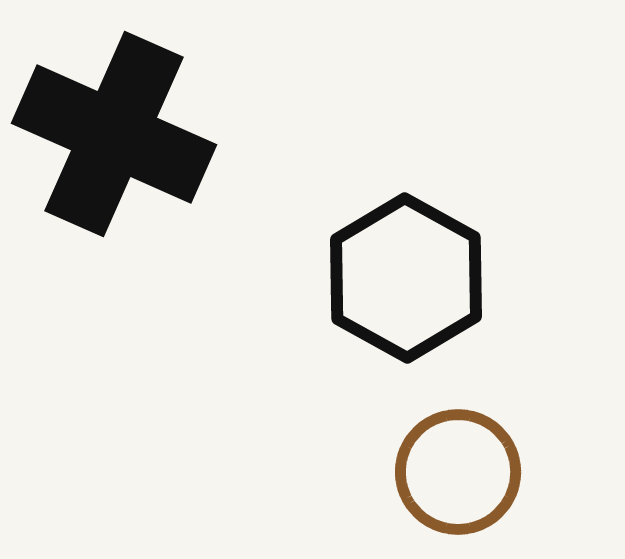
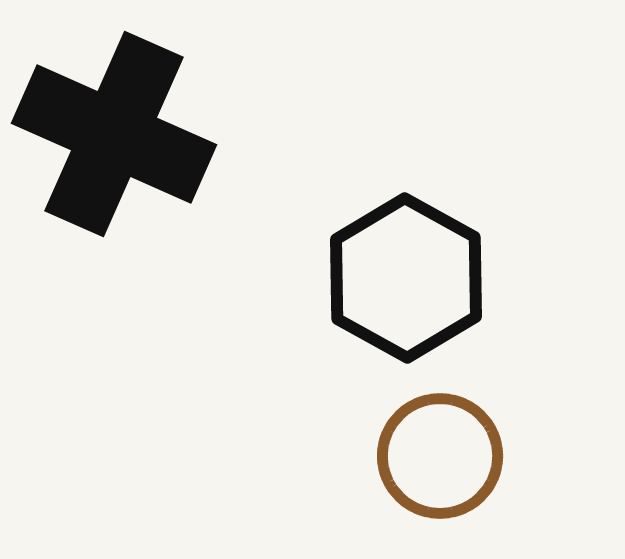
brown circle: moved 18 px left, 16 px up
